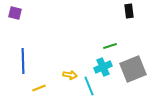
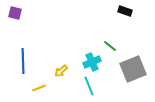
black rectangle: moved 4 px left; rotated 64 degrees counterclockwise
green line: rotated 56 degrees clockwise
cyan cross: moved 11 px left, 5 px up
yellow arrow: moved 9 px left, 4 px up; rotated 128 degrees clockwise
